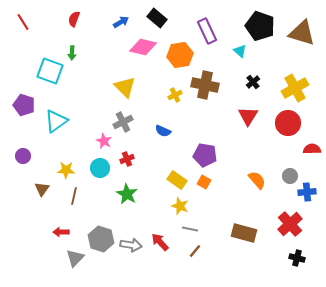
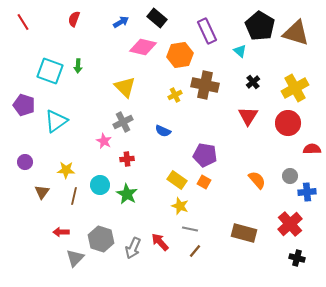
black pentagon at (260, 26): rotated 12 degrees clockwise
brown triangle at (302, 33): moved 6 px left
green arrow at (72, 53): moved 6 px right, 13 px down
purple circle at (23, 156): moved 2 px right, 6 px down
red cross at (127, 159): rotated 16 degrees clockwise
cyan circle at (100, 168): moved 17 px down
brown triangle at (42, 189): moved 3 px down
gray arrow at (131, 245): moved 2 px right, 3 px down; rotated 105 degrees clockwise
